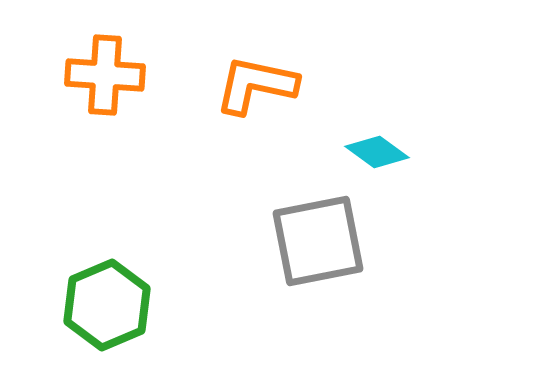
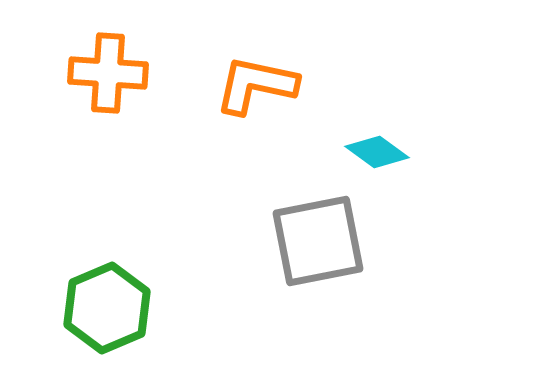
orange cross: moved 3 px right, 2 px up
green hexagon: moved 3 px down
